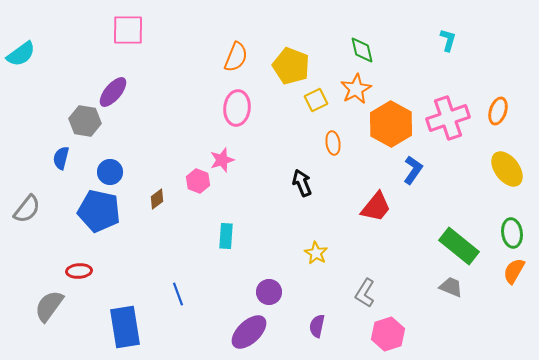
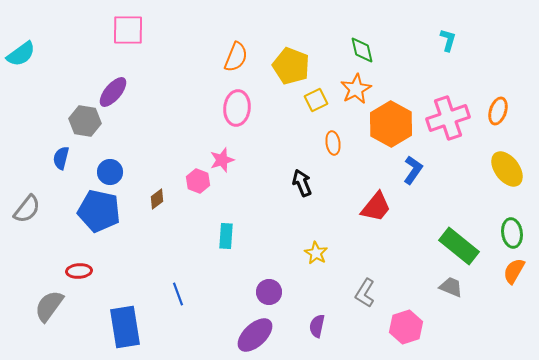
purple ellipse at (249, 332): moved 6 px right, 3 px down
pink hexagon at (388, 334): moved 18 px right, 7 px up
